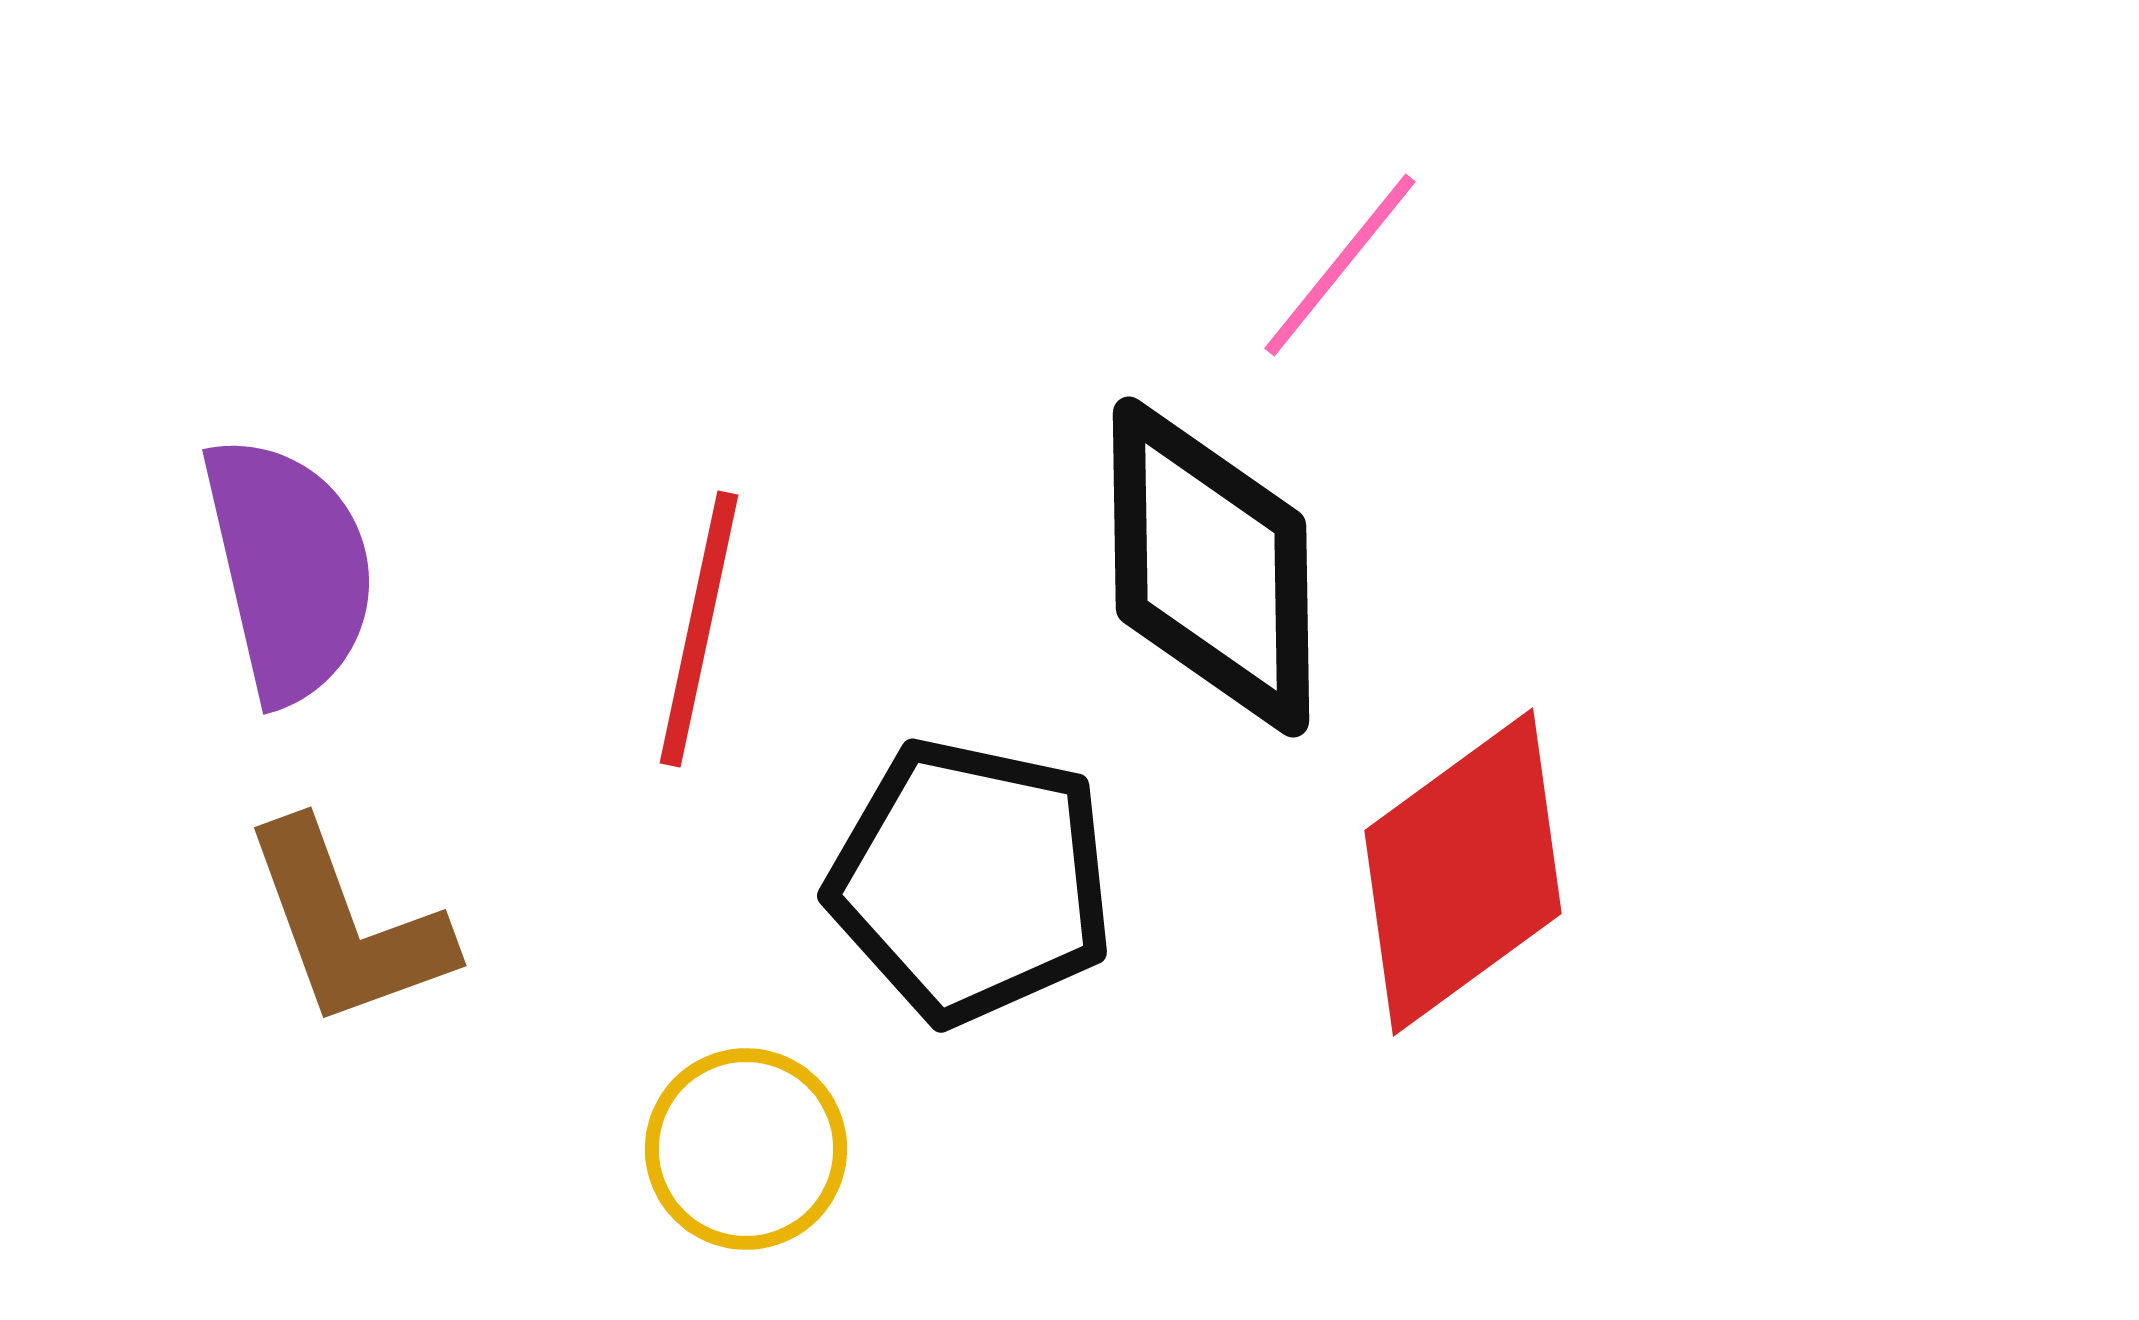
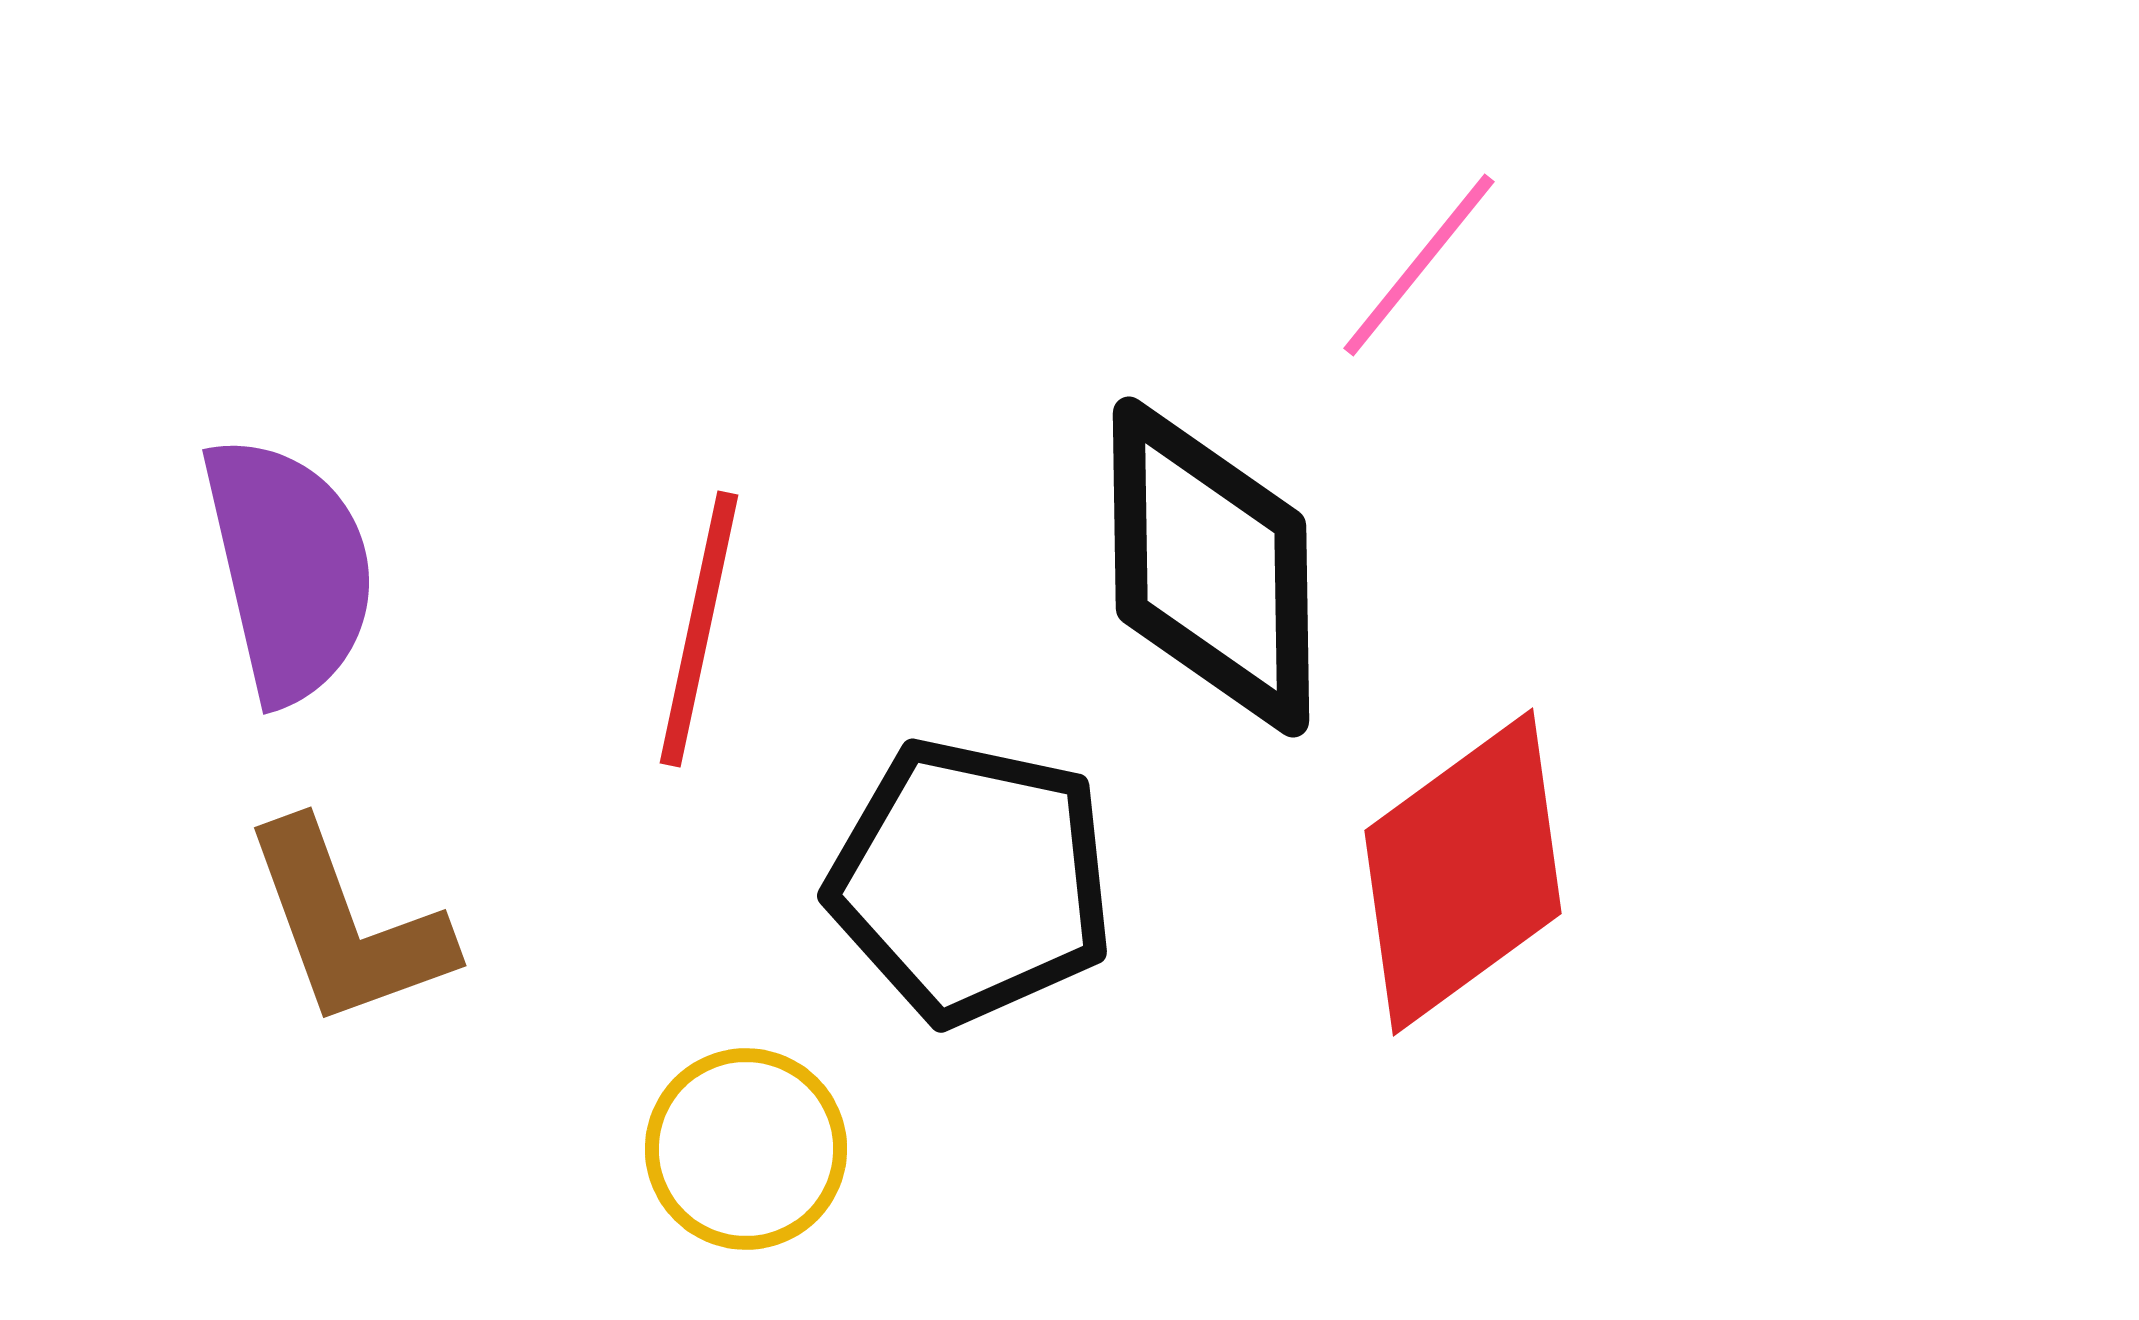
pink line: moved 79 px right
